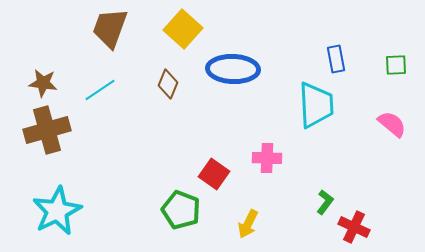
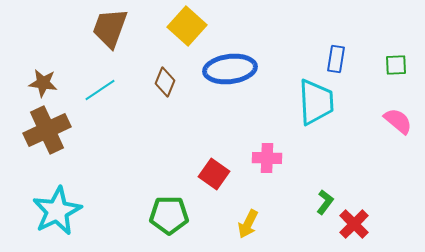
yellow square: moved 4 px right, 3 px up
blue rectangle: rotated 20 degrees clockwise
blue ellipse: moved 3 px left; rotated 9 degrees counterclockwise
brown diamond: moved 3 px left, 2 px up
cyan trapezoid: moved 3 px up
pink semicircle: moved 6 px right, 3 px up
brown cross: rotated 9 degrees counterclockwise
green pentagon: moved 12 px left, 5 px down; rotated 21 degrees counterclockwise
red cross: moved 3 px up; rotated 20 degrees clockwise
